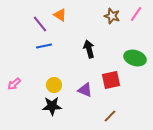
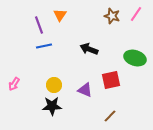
orange triangle: rotated 32 degrees clockwise
purple line: moved 1 px left, 1 px down; rotated 18 degrees clockwise
black arrow: rotated 54 degrees counterclockwise
pink arrow: rotated 16 degrees counterclockwise
